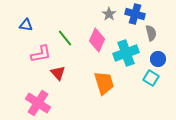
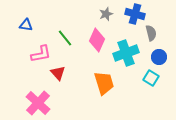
gray star: moved 3 px left; rotated 16 degrees clockwise
blue circle: moved 1 px right, 2 px up
pink cross: rotated 10 degrees clockwise
